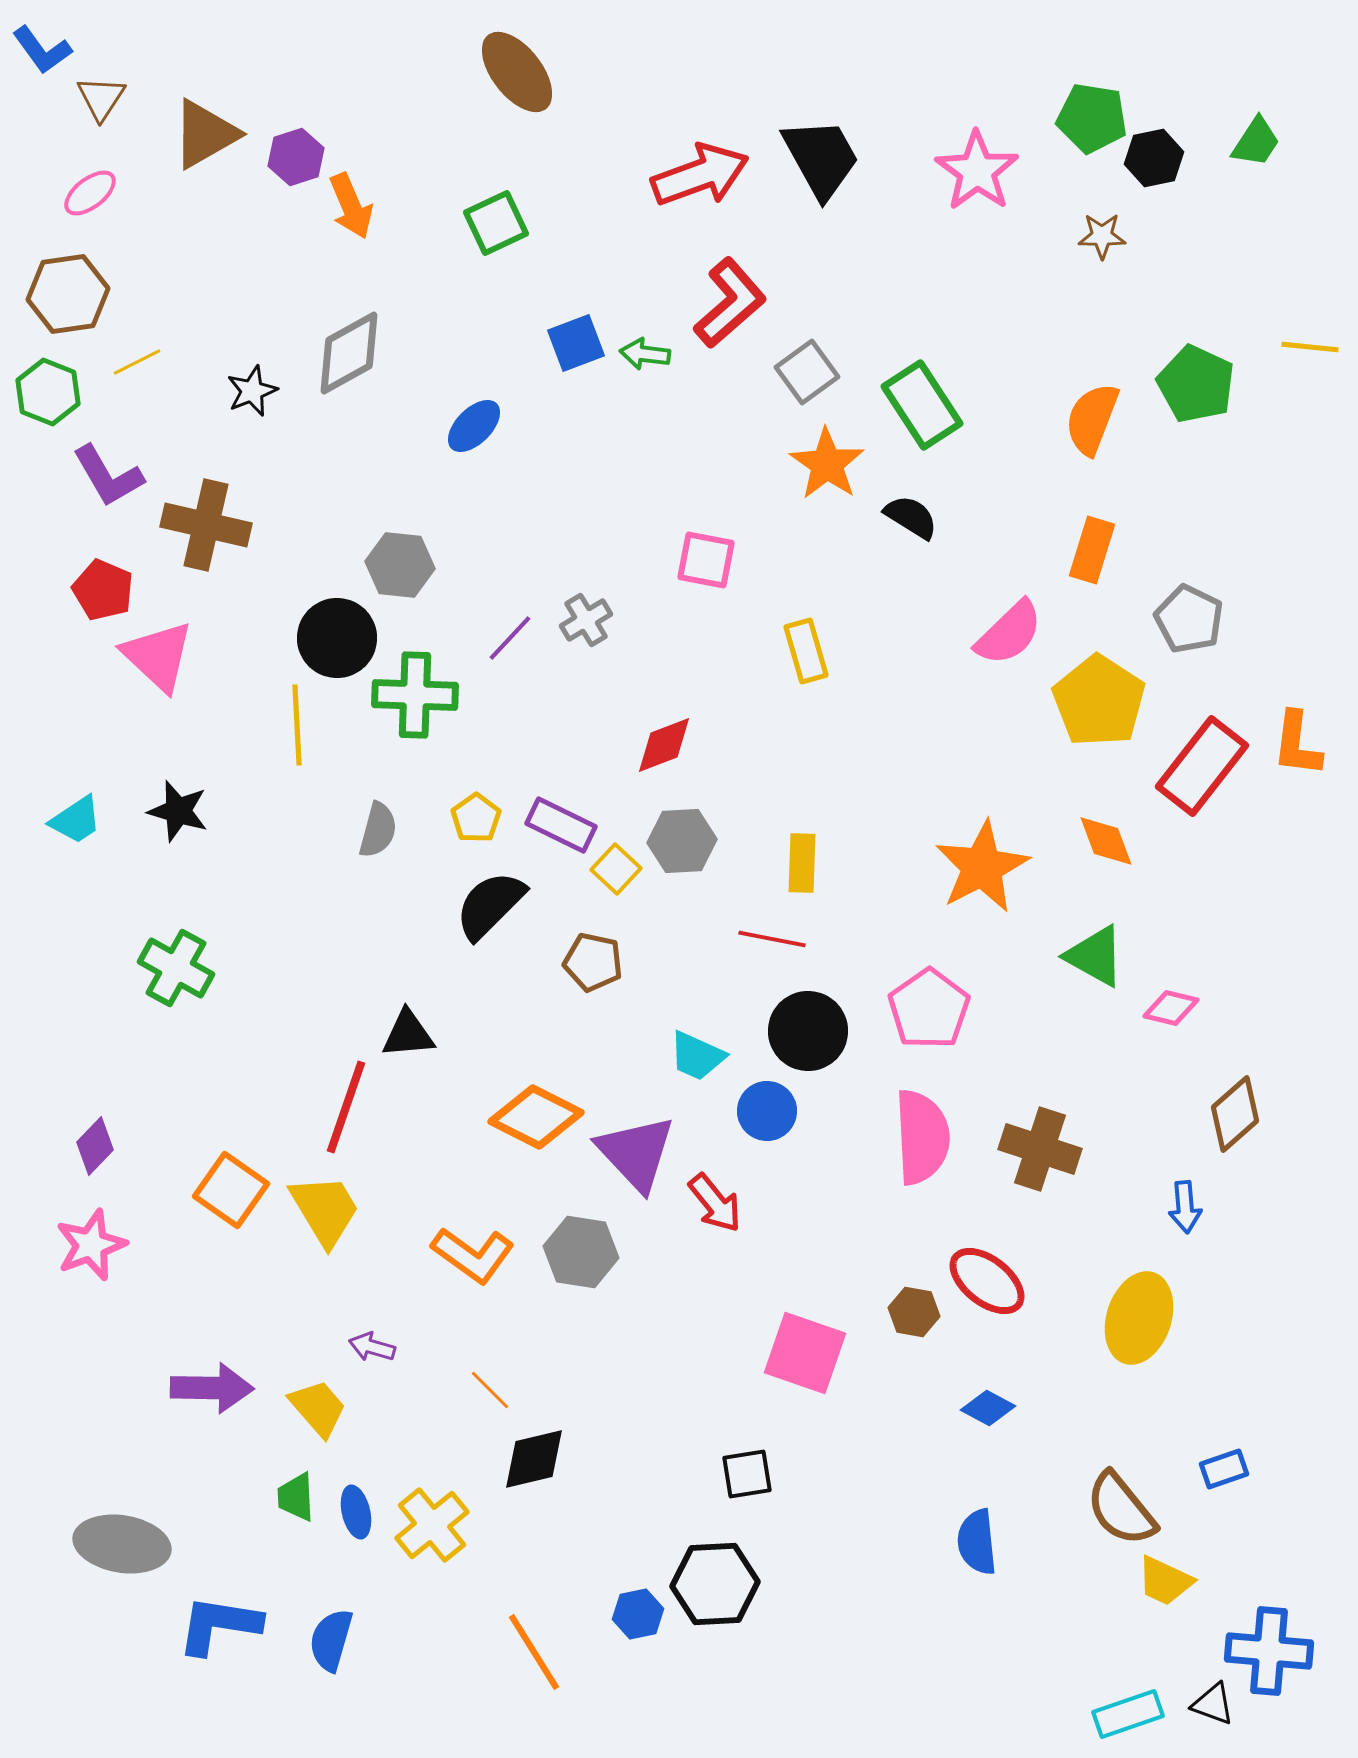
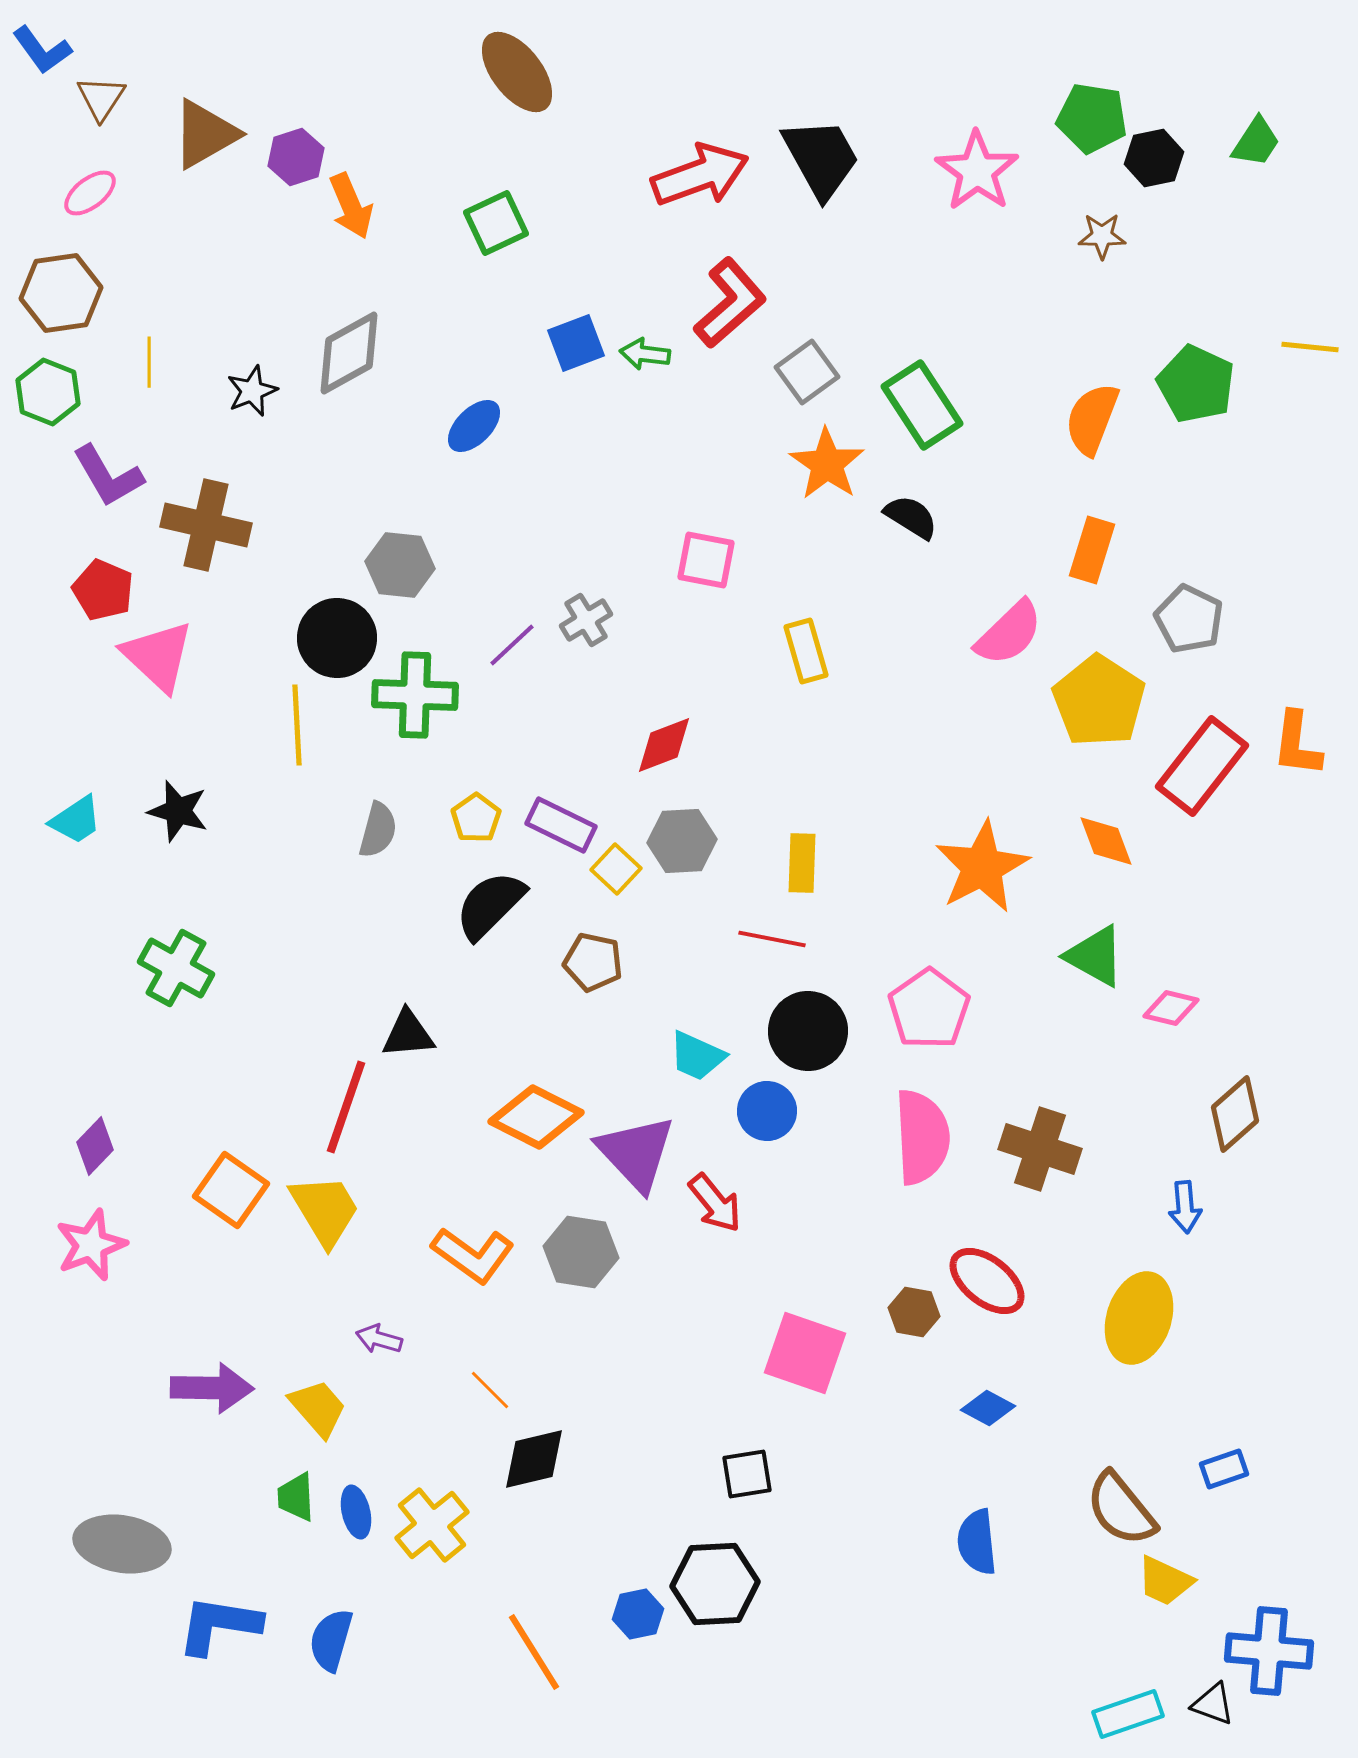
brown hexagon at (68, 294): moved 7 px left, 1 px up
yellow line at (137, 362): moved 12 px right; rotated 63 degrees counterclockwise
purple line at (510, 638): moved 2 px right, 7 px down; rotated 4 degrees clockwise
purple arrow at (372, 1347): moved 7 px right, 8 px up
